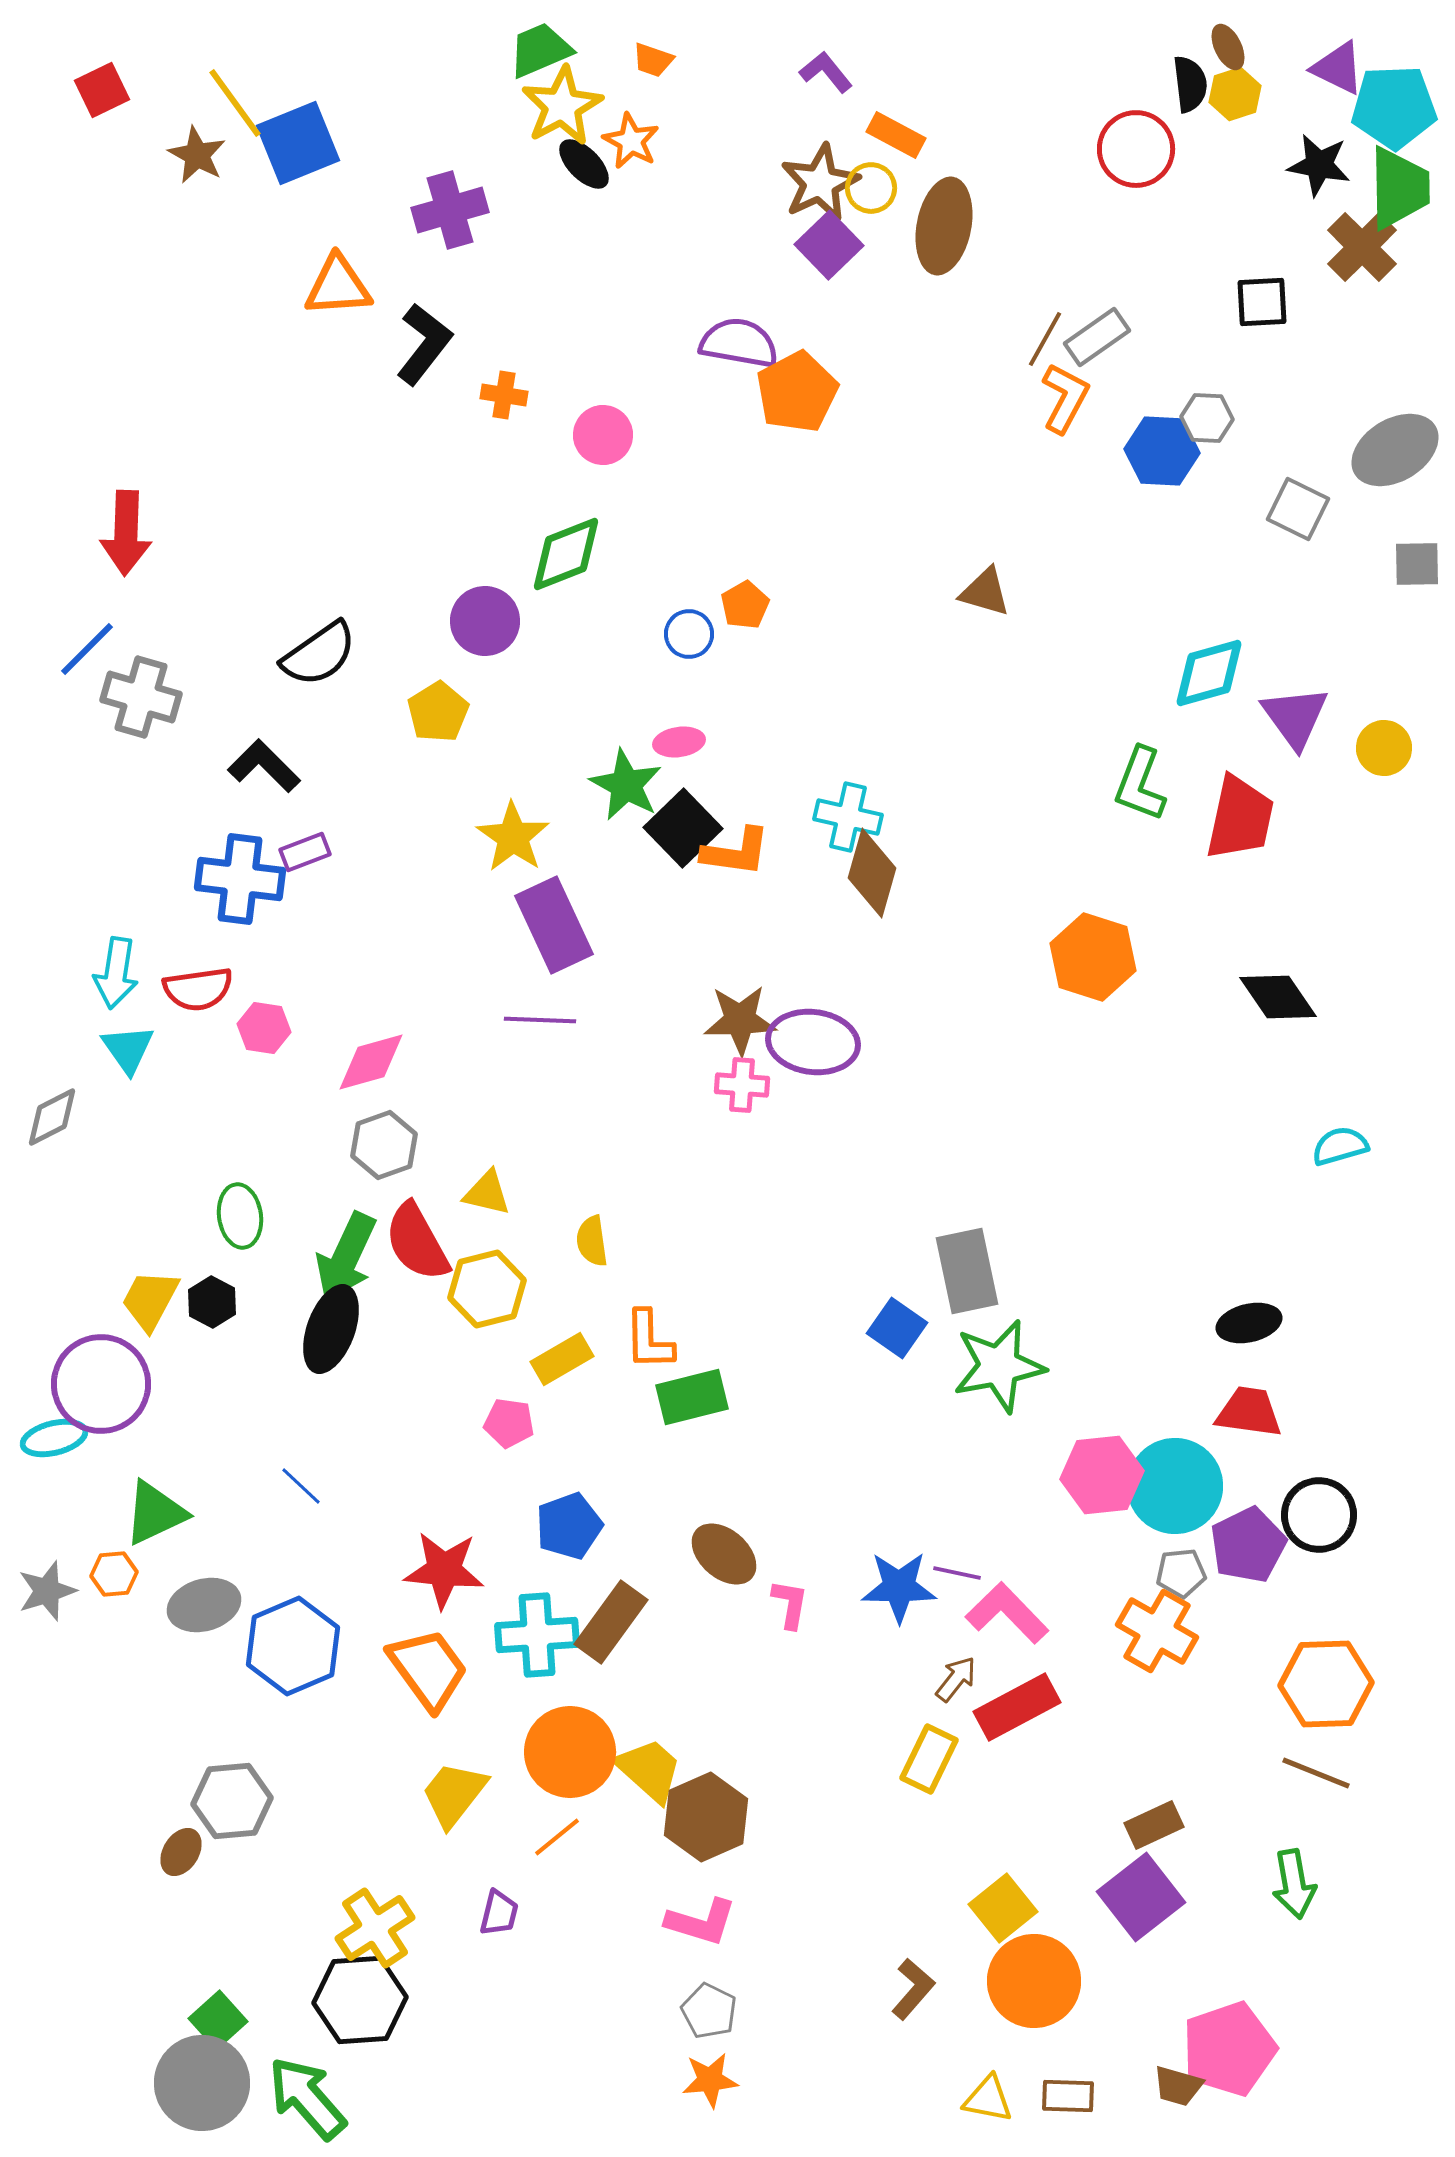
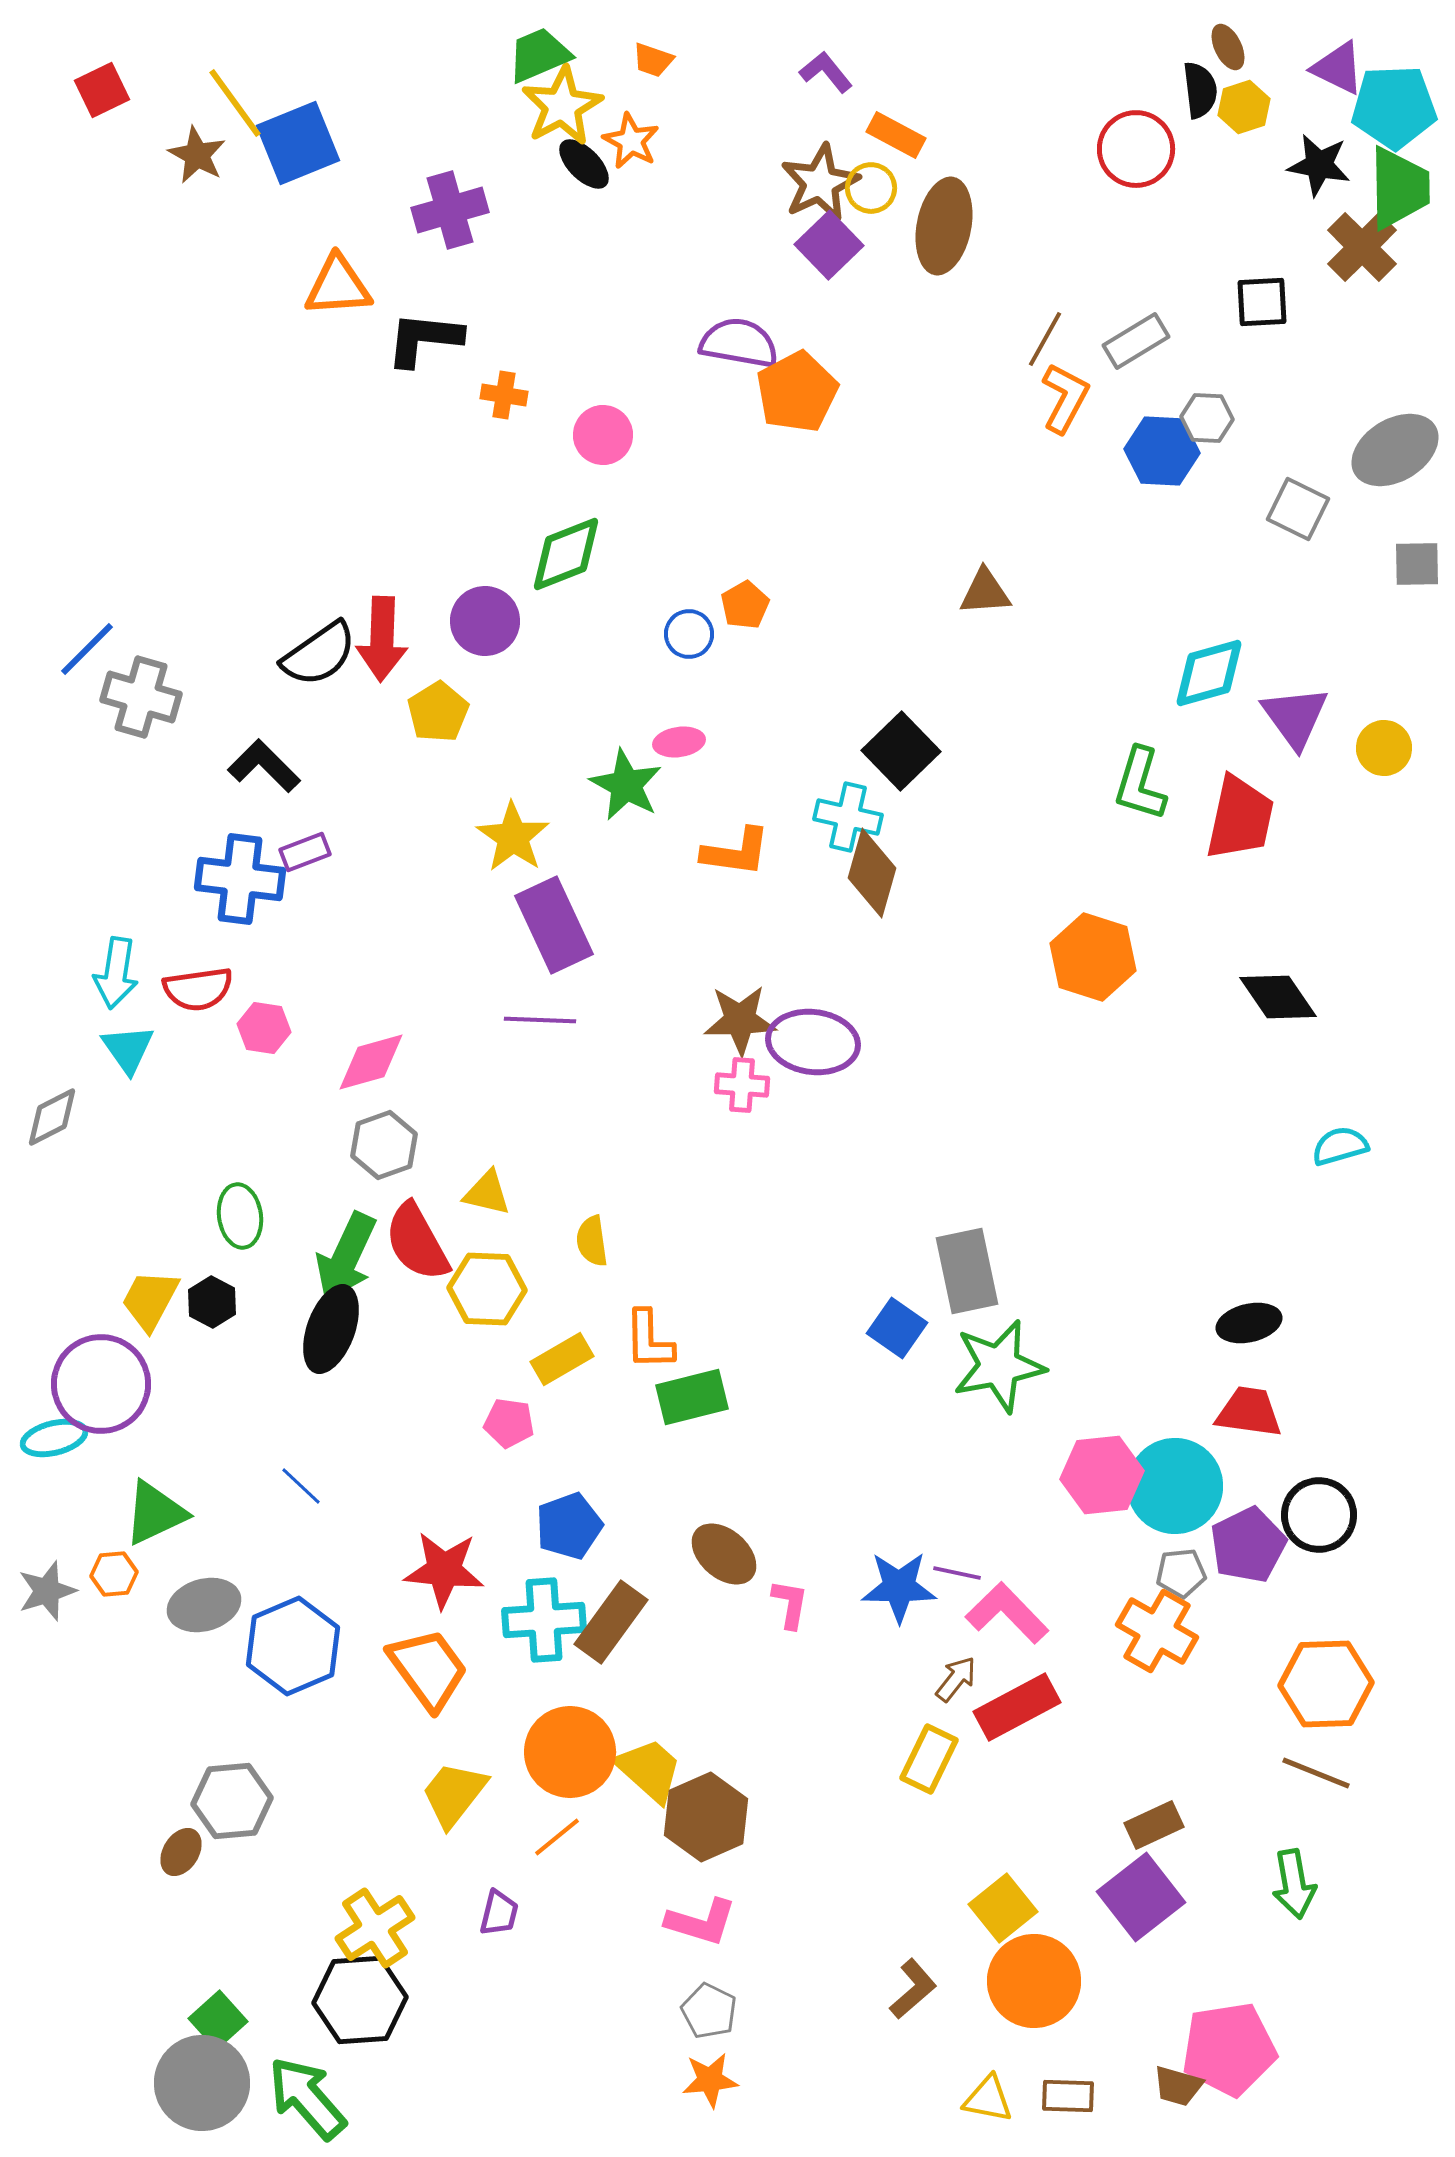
green trapezoid at (540, 50): moved 1 px left, 5 px down
black semicircle at (1190, 84): moved 10 px right, 6 px down
yellow hexagon at (1235, 94): moved 9 px right, 13 px down
gray rectangle at (1097, 337): moved 39 px right, 4 px down; rotated 4 degrees clockwise
black L-shape at (424, 344): moved 5 px up; rotated 122 degrees counterclockwise
red arrow at (126, 533): moved 256 px right, 106 px down
brown triangle at (985, 592): rotated 20 degrees counterclockwise
green L-shape at (1140, 784): rotated 4 degrees counterclockwise
black square at (683, 828): moved 218 px right, 77 px up
yellow hexagon at (487, 1289): rotated 16 degrees clockwise
cyan cross at (537, 1635): moved 7 px right, 15 px up
brown L-shape at (913, 1989): rotated 8 degrees clockwise
pink pentagon at (1229, 2049): rotated 10 degrees clockwise
